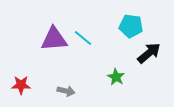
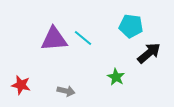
red star: rotated 12 degrees clockwise
